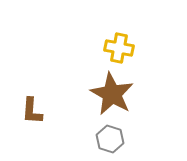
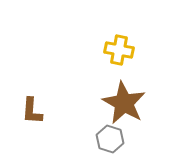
yellow cross: moved 2 px down
brown star: moved 12 px right, 9 px down
